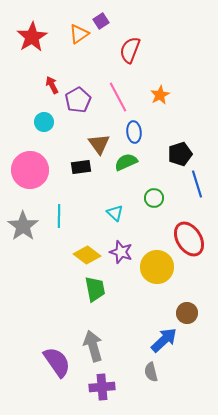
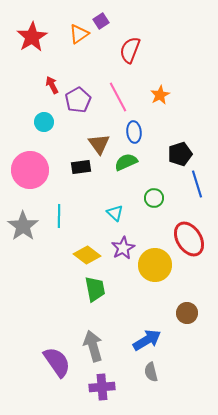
purple star: moved 2 px right, 4 px up; rotated 25 degrees clockwise
yellow circle: moved 2 px left, 2 px up
blue arrow: moved 17 px left; rotated 12 degrees clockwise
